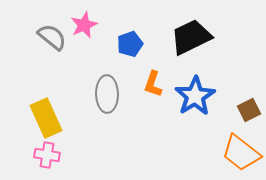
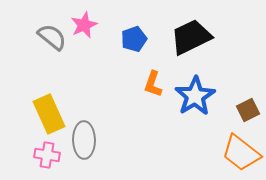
blue pentagon: moved 4 px right, 5 px up
gray ellipse: moved 23 px left, 46 px down
brown square: moved 1 px left
yellow rectangle: moved 3 px right, 4 px up
